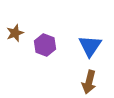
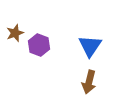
purple hexagon: moved 6 px left
